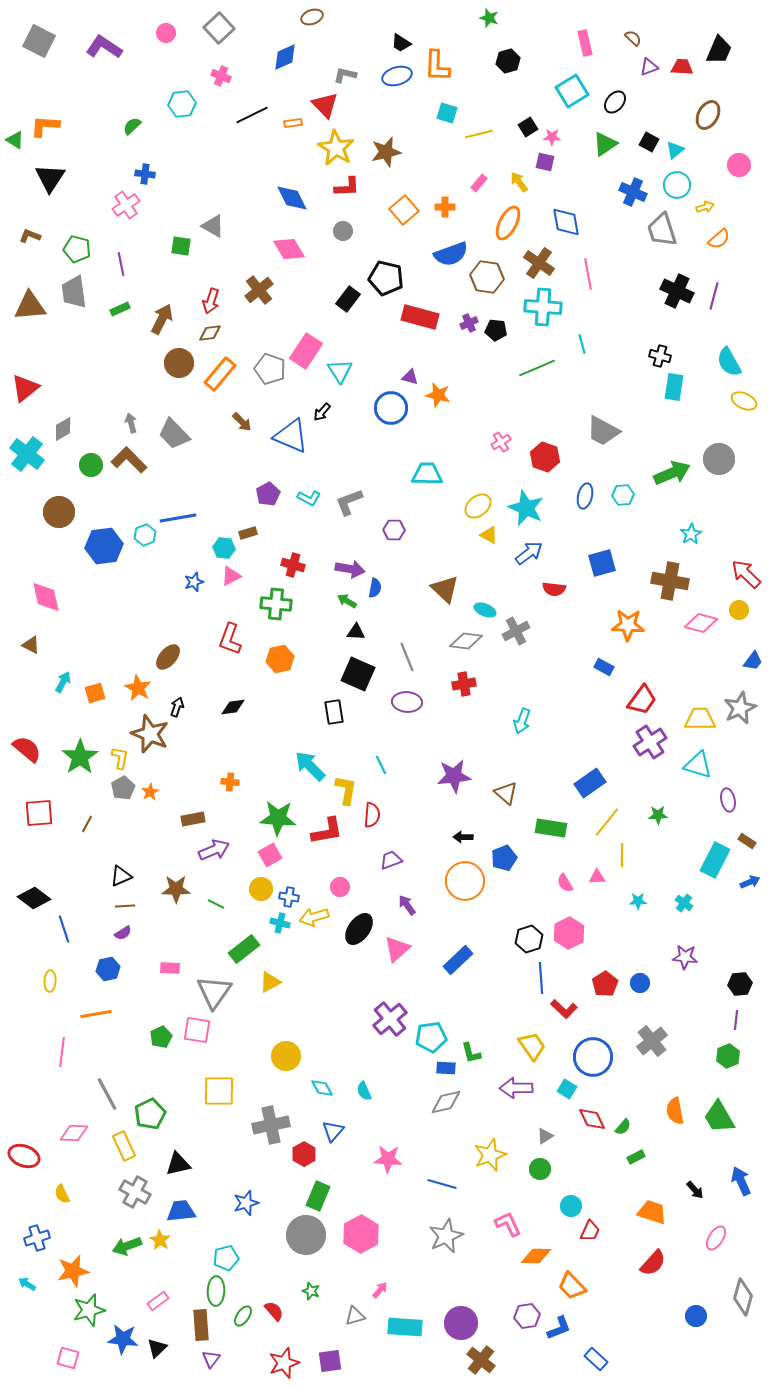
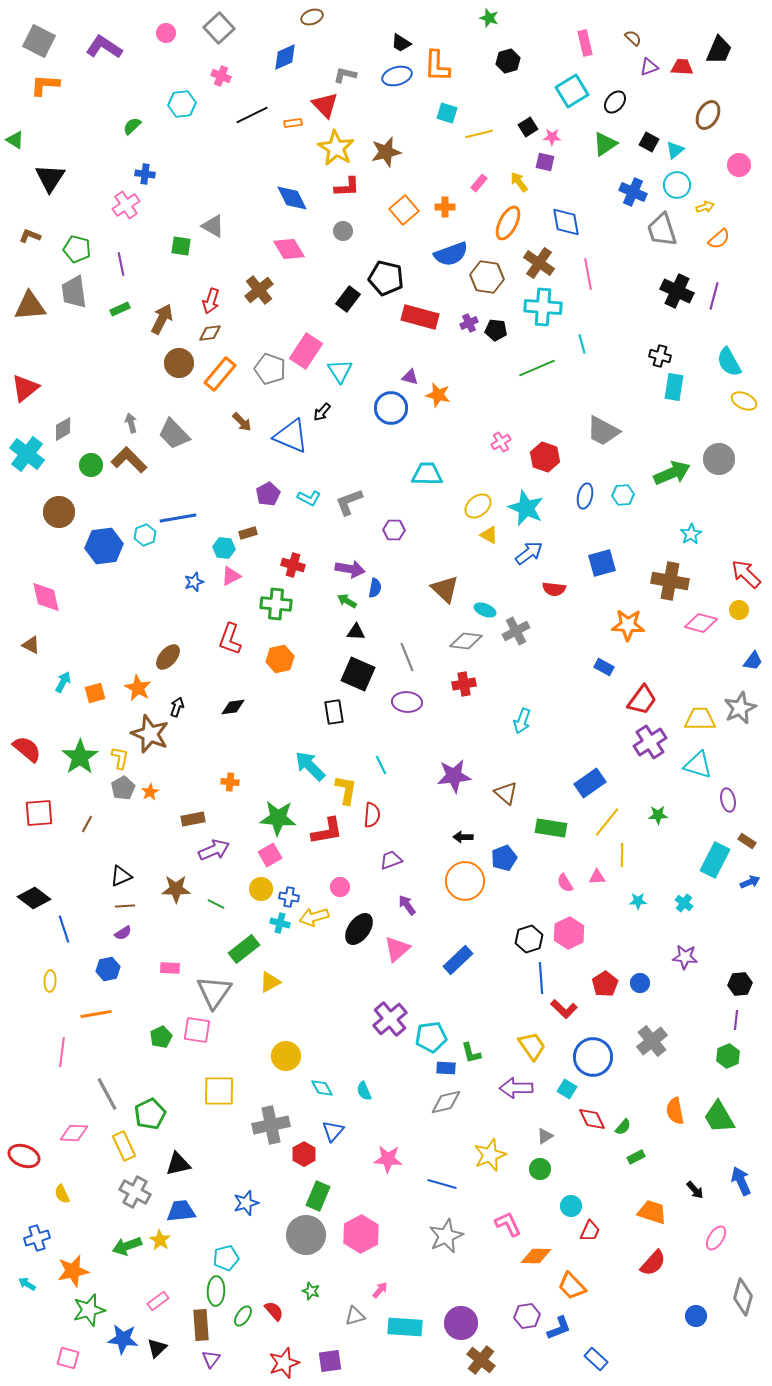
orange L-shape at (45, 126): moved 41 px up
